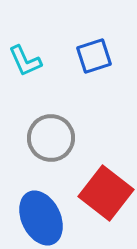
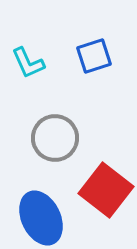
cyan L-shape: moved 3 px right, 2 px down
gray circle: moved 4 px right
red square: moved 3 px up
